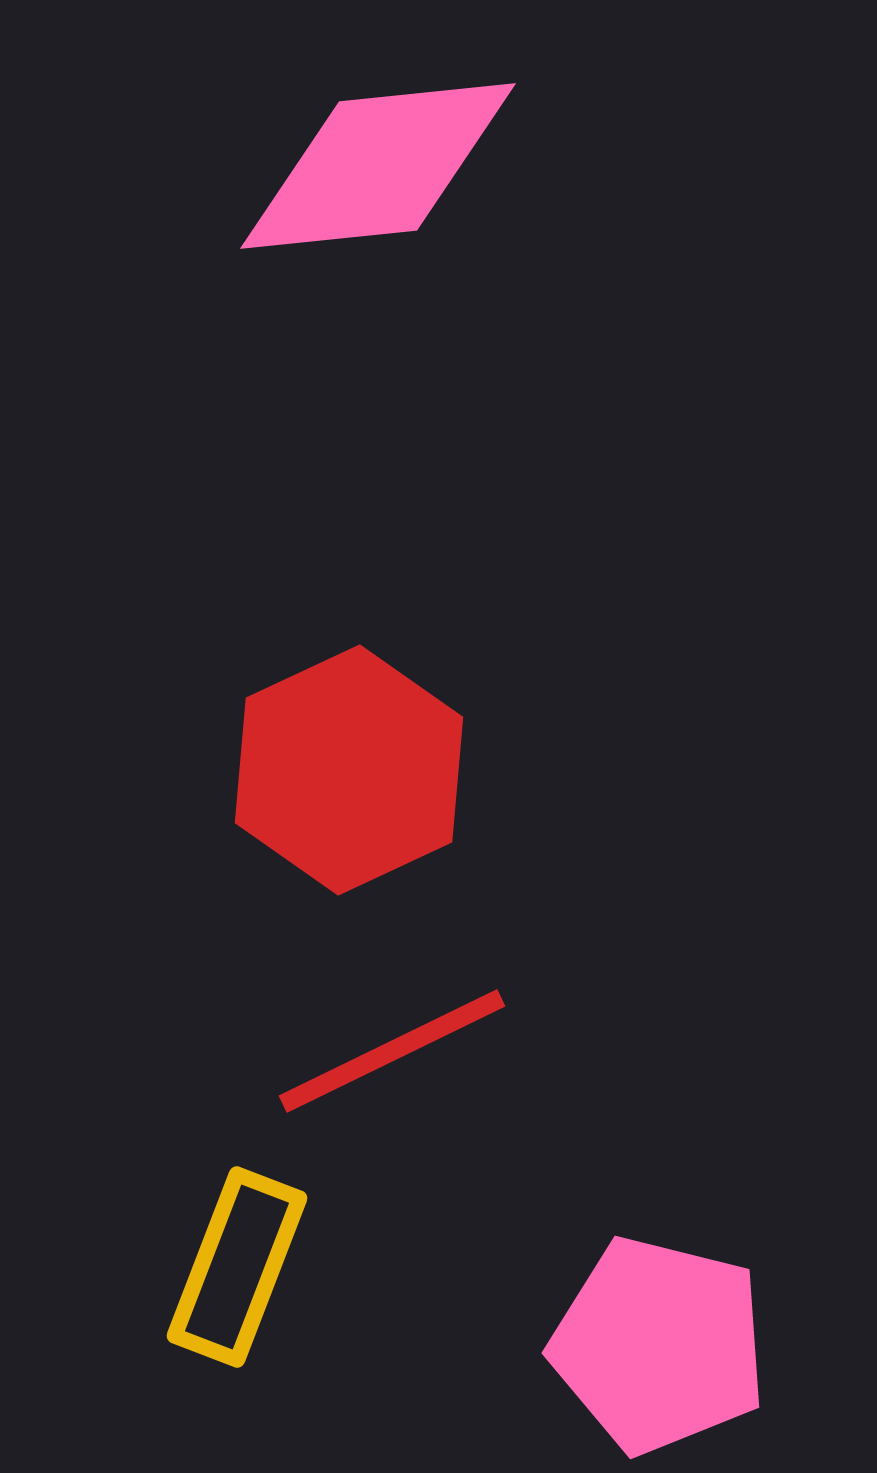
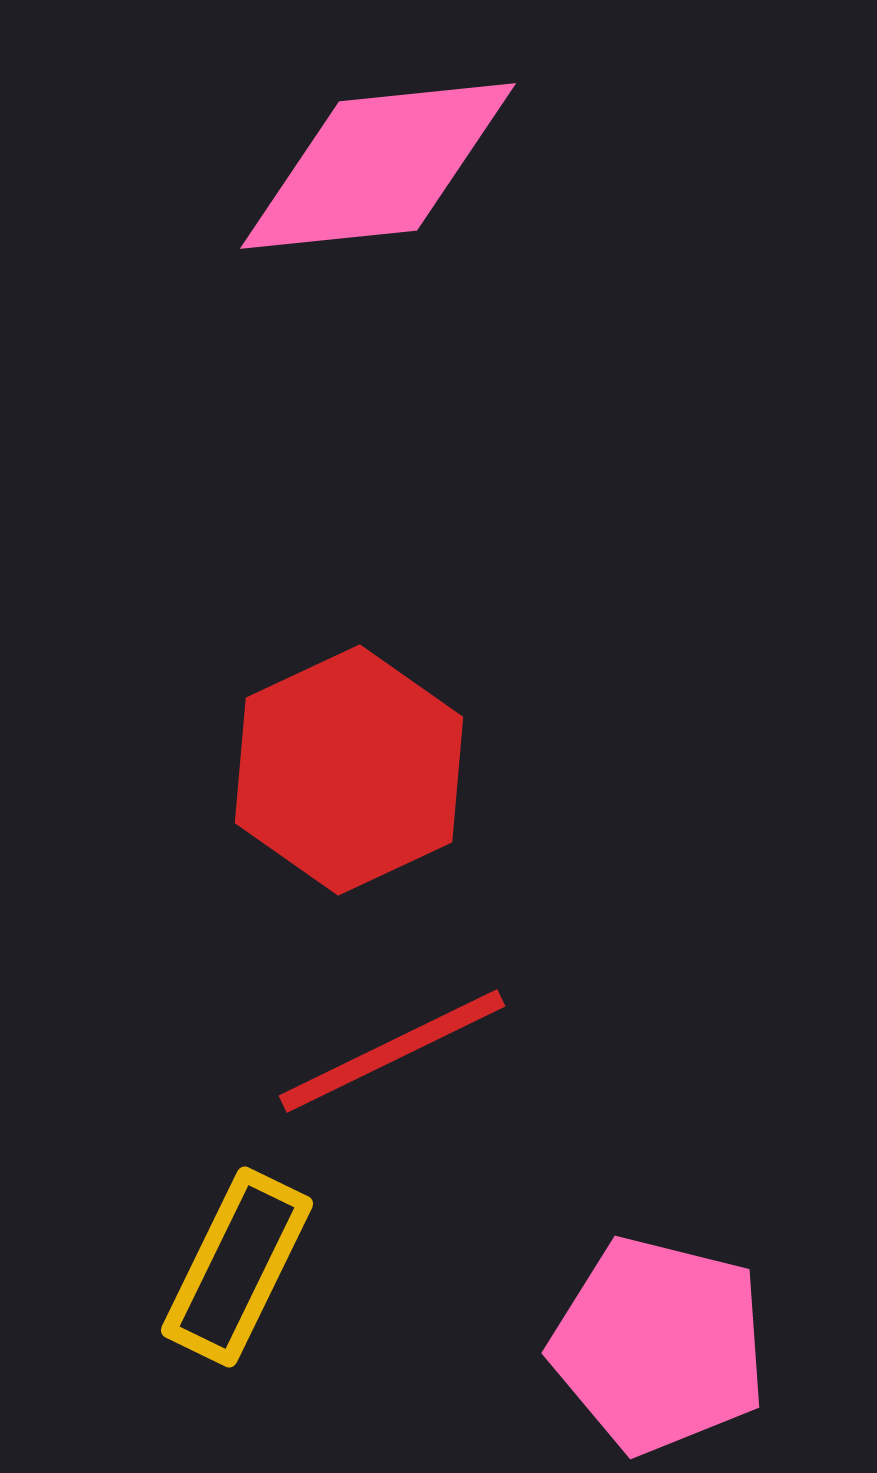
yellow rectangle: rotated 5 degrees clockwise
